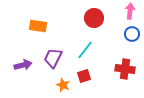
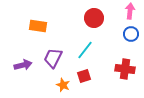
blue circle: moved 1 px left
